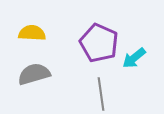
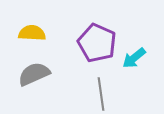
purple pentagon: moved 2 px left
gray semicircle: rotated 8 degrees counterclockwise
